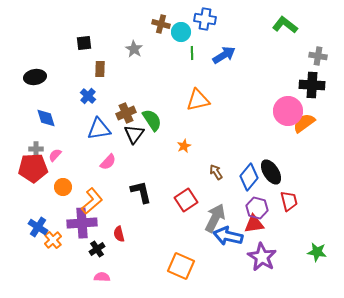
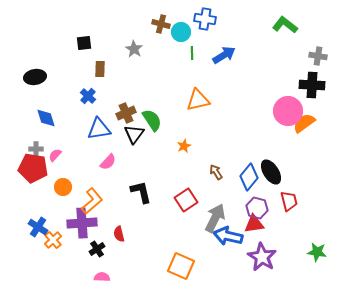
red pentagon at (33, 168): rotated 12 degrees clockwise
